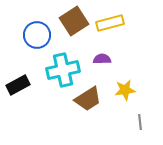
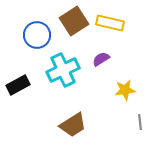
yellow rectangle: rotated 28 degrees clockwise
purple semicircle: moved 1 px left; rotated 30 degrees counterclockwise
cyan cross: rotated 12 degrees counterclockwise
brown trapezoid: moved 15 px left, 26 px down
